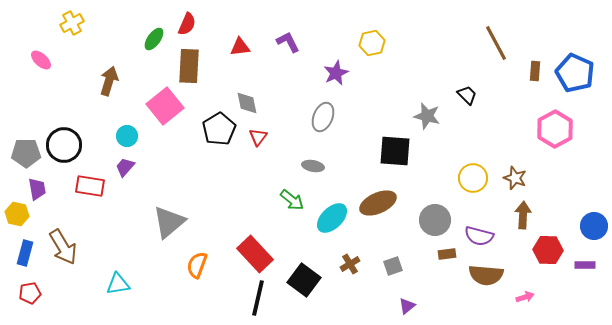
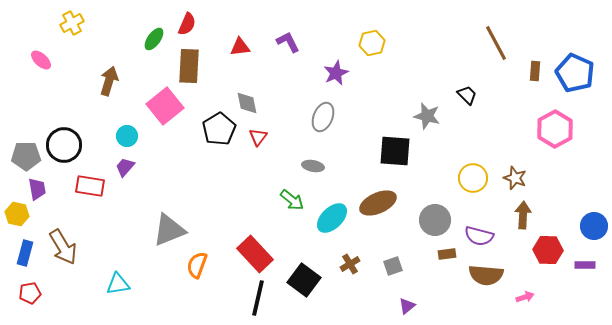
gray pentagon at (26, 153): moved 3 px down
gray triangle at (169, 222): moved 8 px down; rotated 18 degrees clockwise
